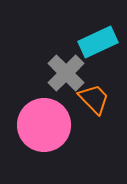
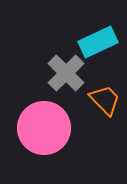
orange trapezoid: moved 11 px right, 1 px down
pink circle: moved 3 px down
